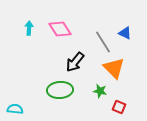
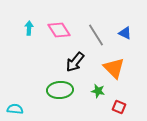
pink diamond: moved 1 px left, 1 px down
gray line: moved 7 px left, 7 px up
green star: moved 2 px left
